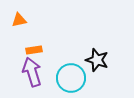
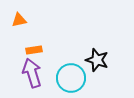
purple arrow: moved 1 px down
